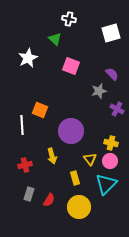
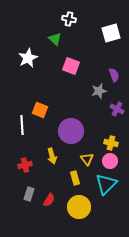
purple semicircle: moved 2 px right, 1 px down; rotated 24 degrees clockwise
yellow triangle: moved 3 px left
